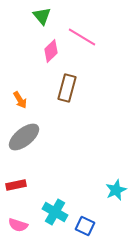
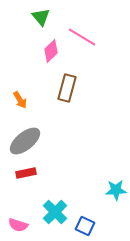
green triangle: moved 1 px left, 1 px down
gray ellipse: moved 1 px right, 4 px down
red rectangle: moved 10 px right, 12 px up
cyan star: rotated 20 degrees clockwise
cyan cross: rotated 15 degrees clockwise
